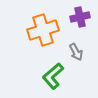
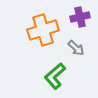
gray arrow: moved 4 px up; rotated 18 degrees counterclockwise
green L-shape: moved 2 px right
